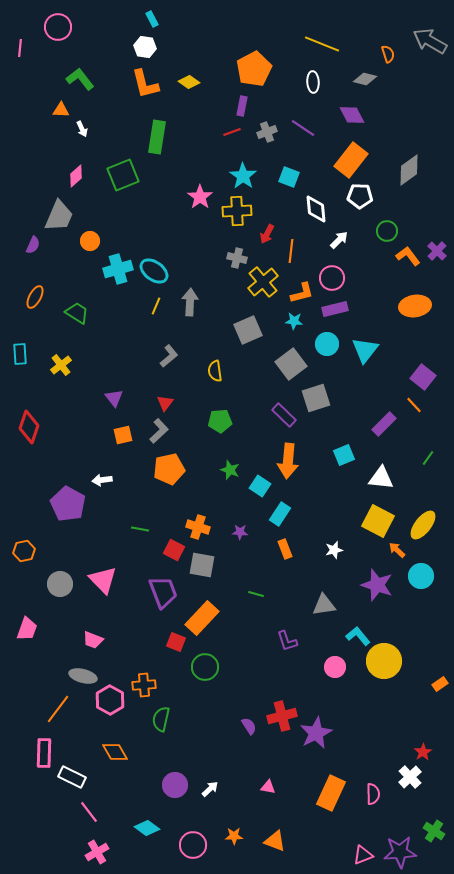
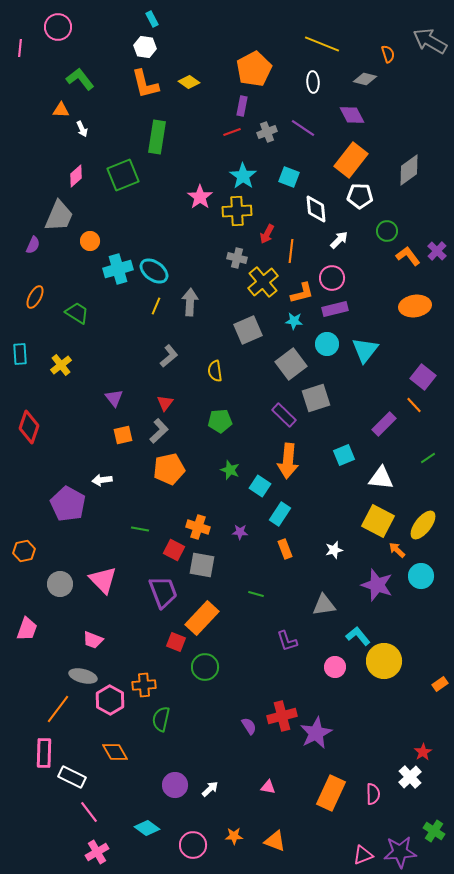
green line at (428, 458): rotated 21 degrees clockwise
